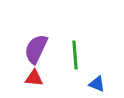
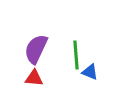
green line: moved 1 px right
blue triangle: moved 7 px left, 12 px up
